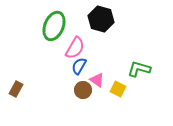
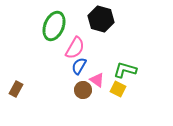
green L-shape: moved 14 px left, 1 px down
